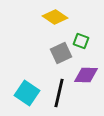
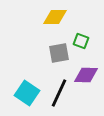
yellow diamond: rotated 35 degrees counterclockwise
gray square: moved 2 px left; rotated 15 degrees clockwise
black line: rotated 12 degrees clockwise
